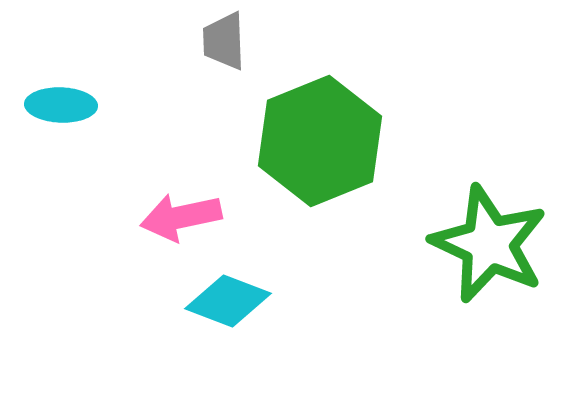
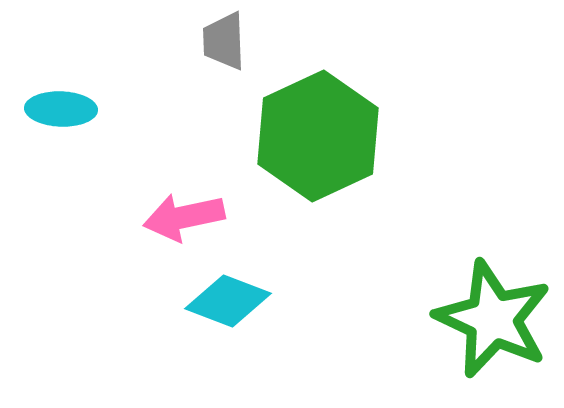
cyan ellipse: moved 4 px down
green hexagon: moved 2 px left, 5 px up; rotated 3 degrees counterclockwise
pink arrow: moved 3 px right
green star: moved 4 px right, 75 px down
